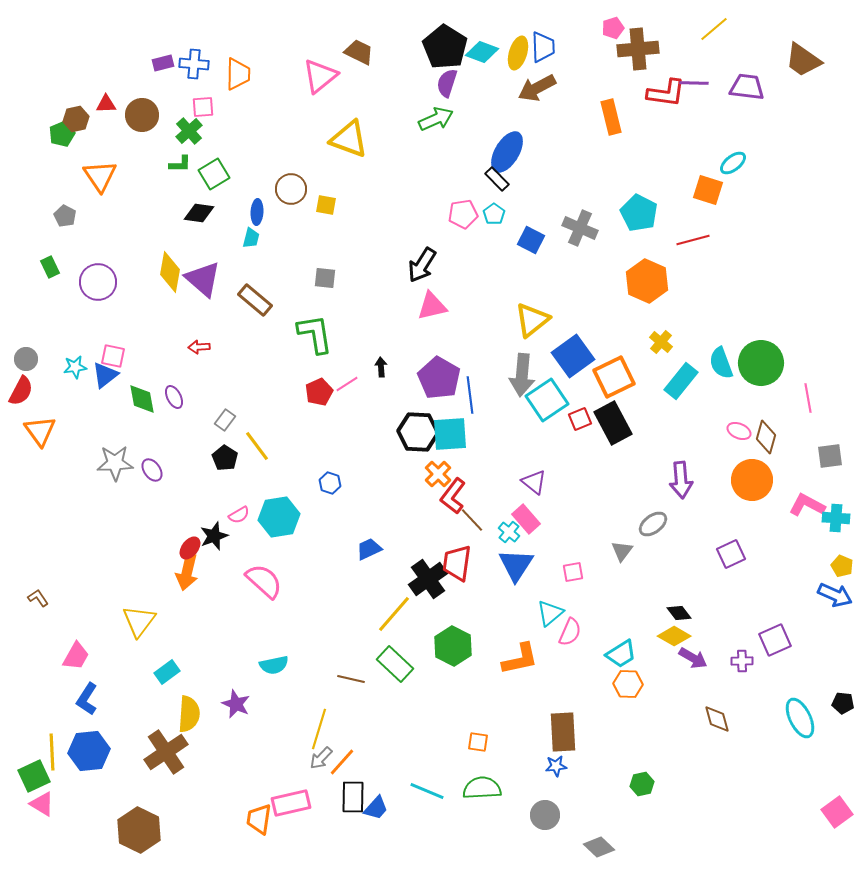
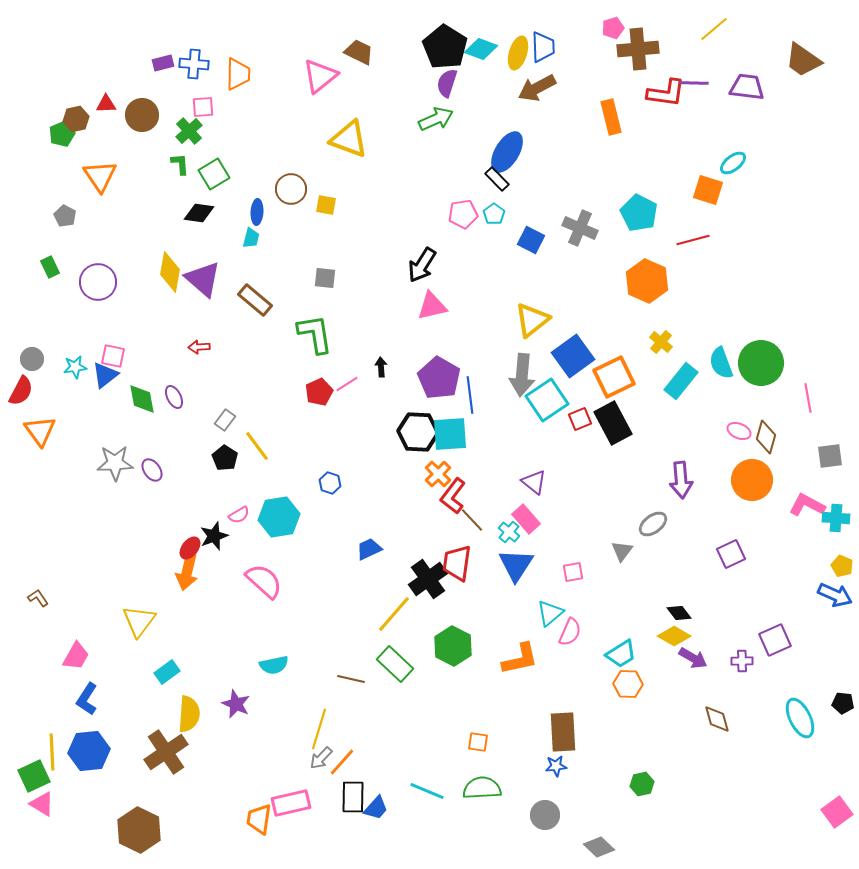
cyan diamond at (482, 52): moved 1 px left, 3 px up
green L-shape at (180, 164): rotated 95 degrees counterclockwise
gray circle at (26, 359): moved 6 px right
